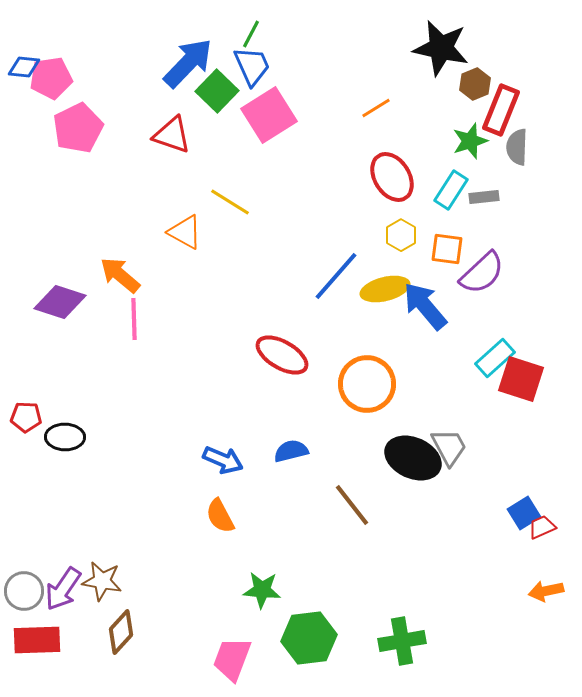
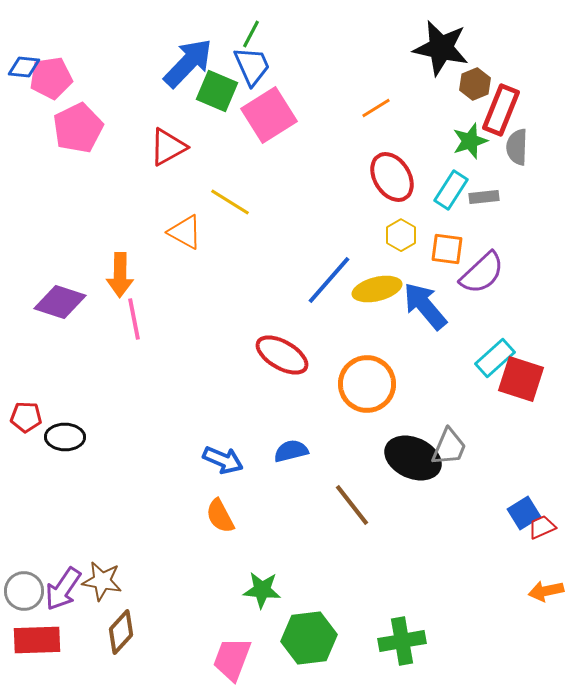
green square at (217, 91): rotated 21 degrees counterclockwise
red triangle at (172, 135): moved 4 px left, 12 px down; rotated 48 degrees counterclockwise
orange arrow at (120, 275): rotated 129 degrees counterclockwise
blue line at (336, 276): moved 7 px left, 4 px down
yellow ellipse at (385, 289): moved 8 px left
pink line at (134, 319): rotated 9 degrees counterclockwise
gray trapezoid at (449, 447): rotated 51 degrees clockwise
